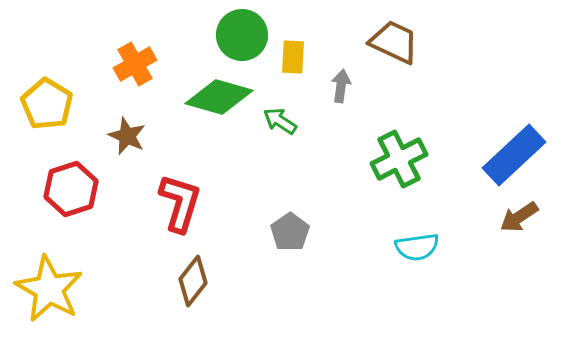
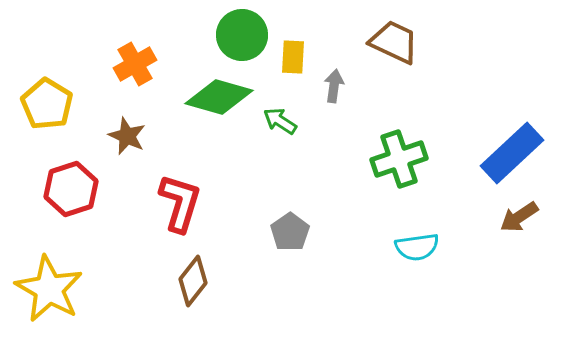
gray arrow: moved 7 px left
blue rectangle: moved 2 px left, 2 px up
green cross: rotated 8 degrees clockwise
